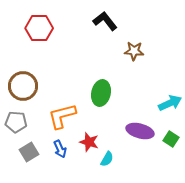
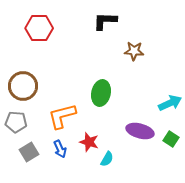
black L-shape: rotated 50 degrees counterclockwise
